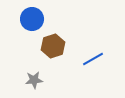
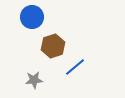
blue circle: moved 2 px up
blue line: moved 18 px left, 8 px down; rotated 10 degrees counterclockwise
